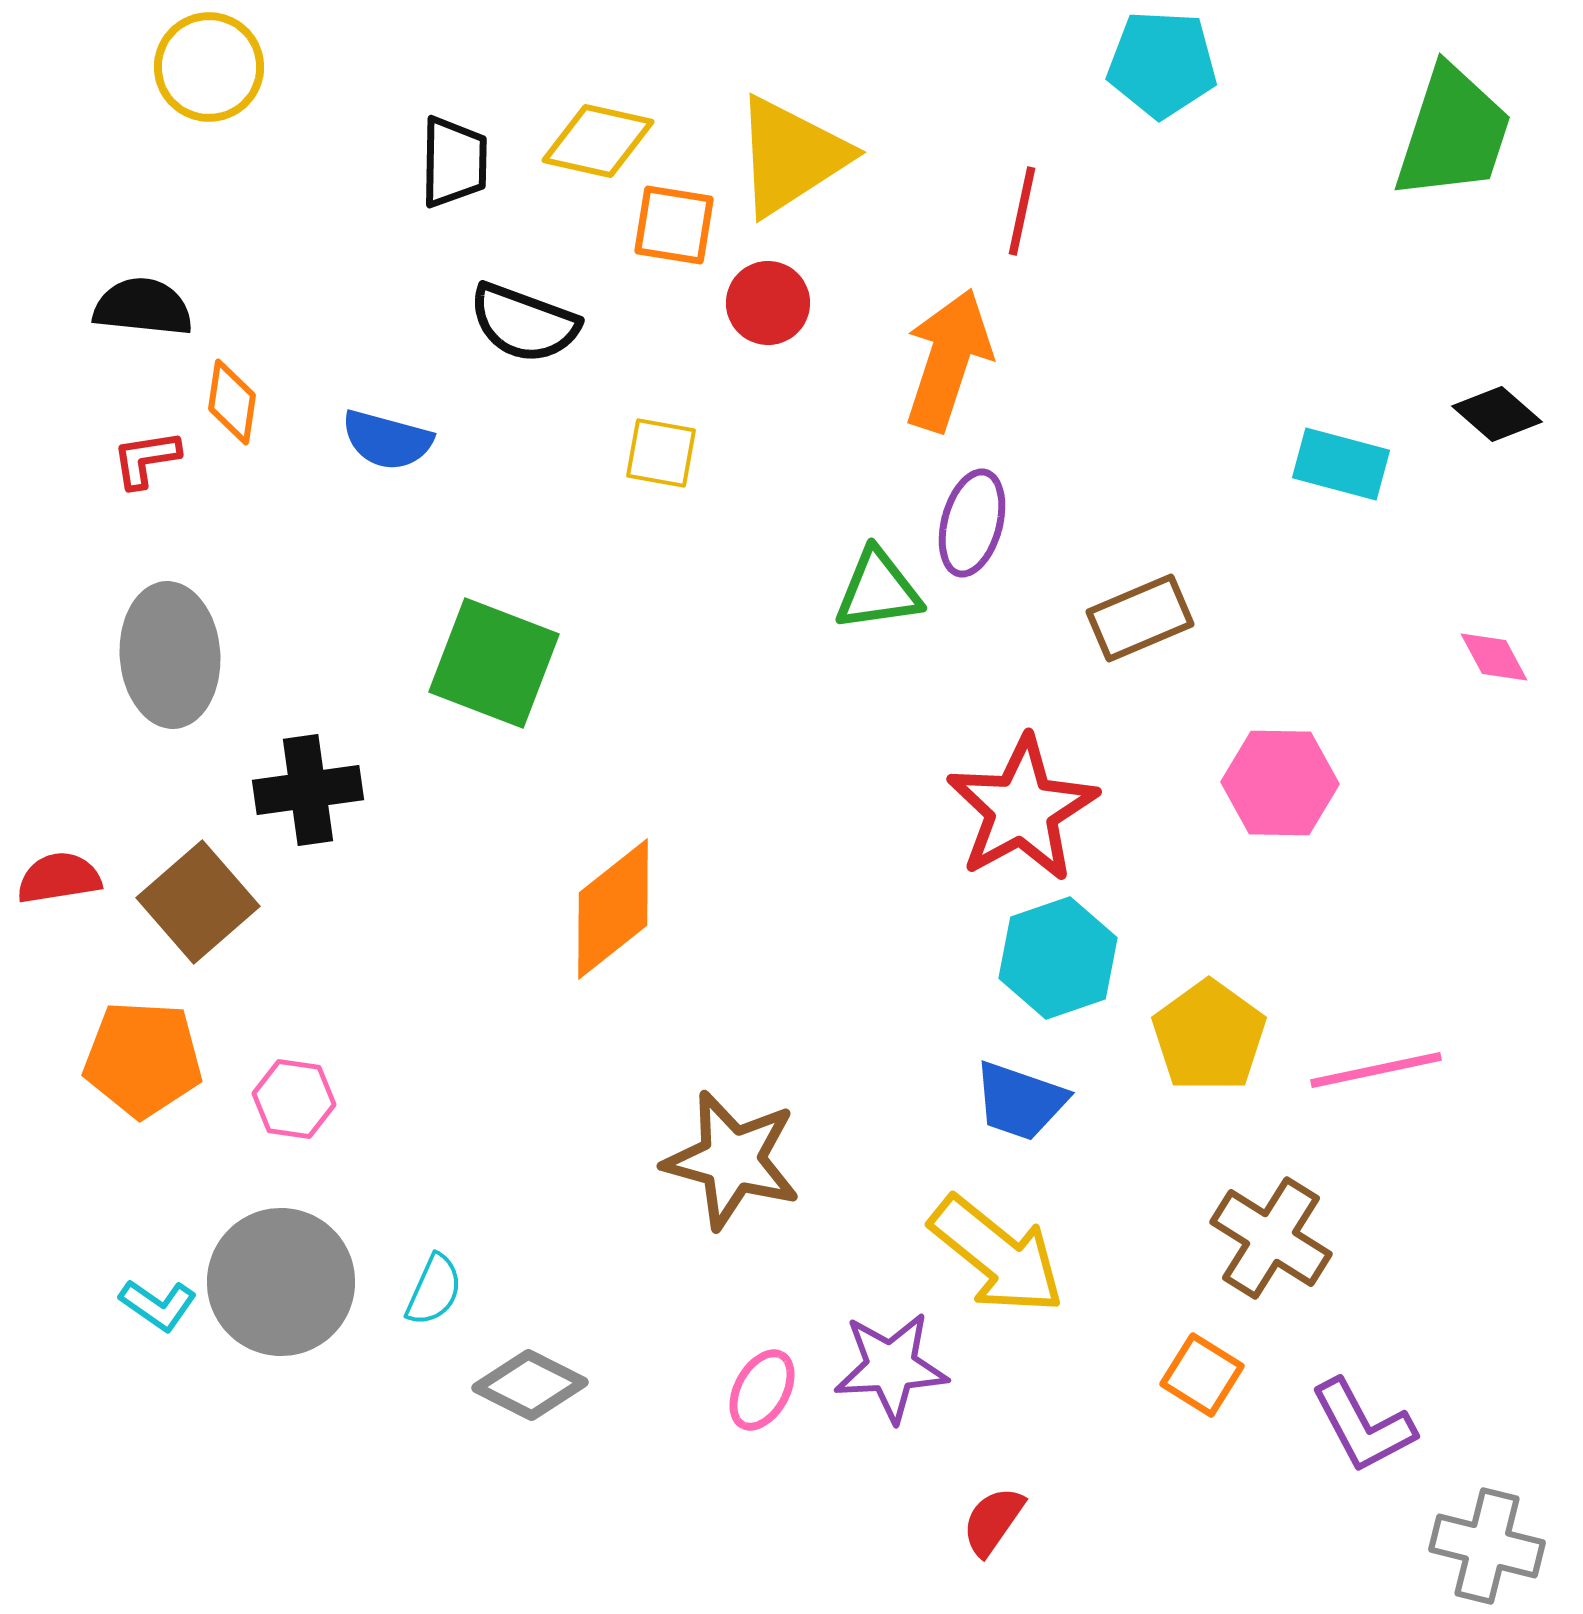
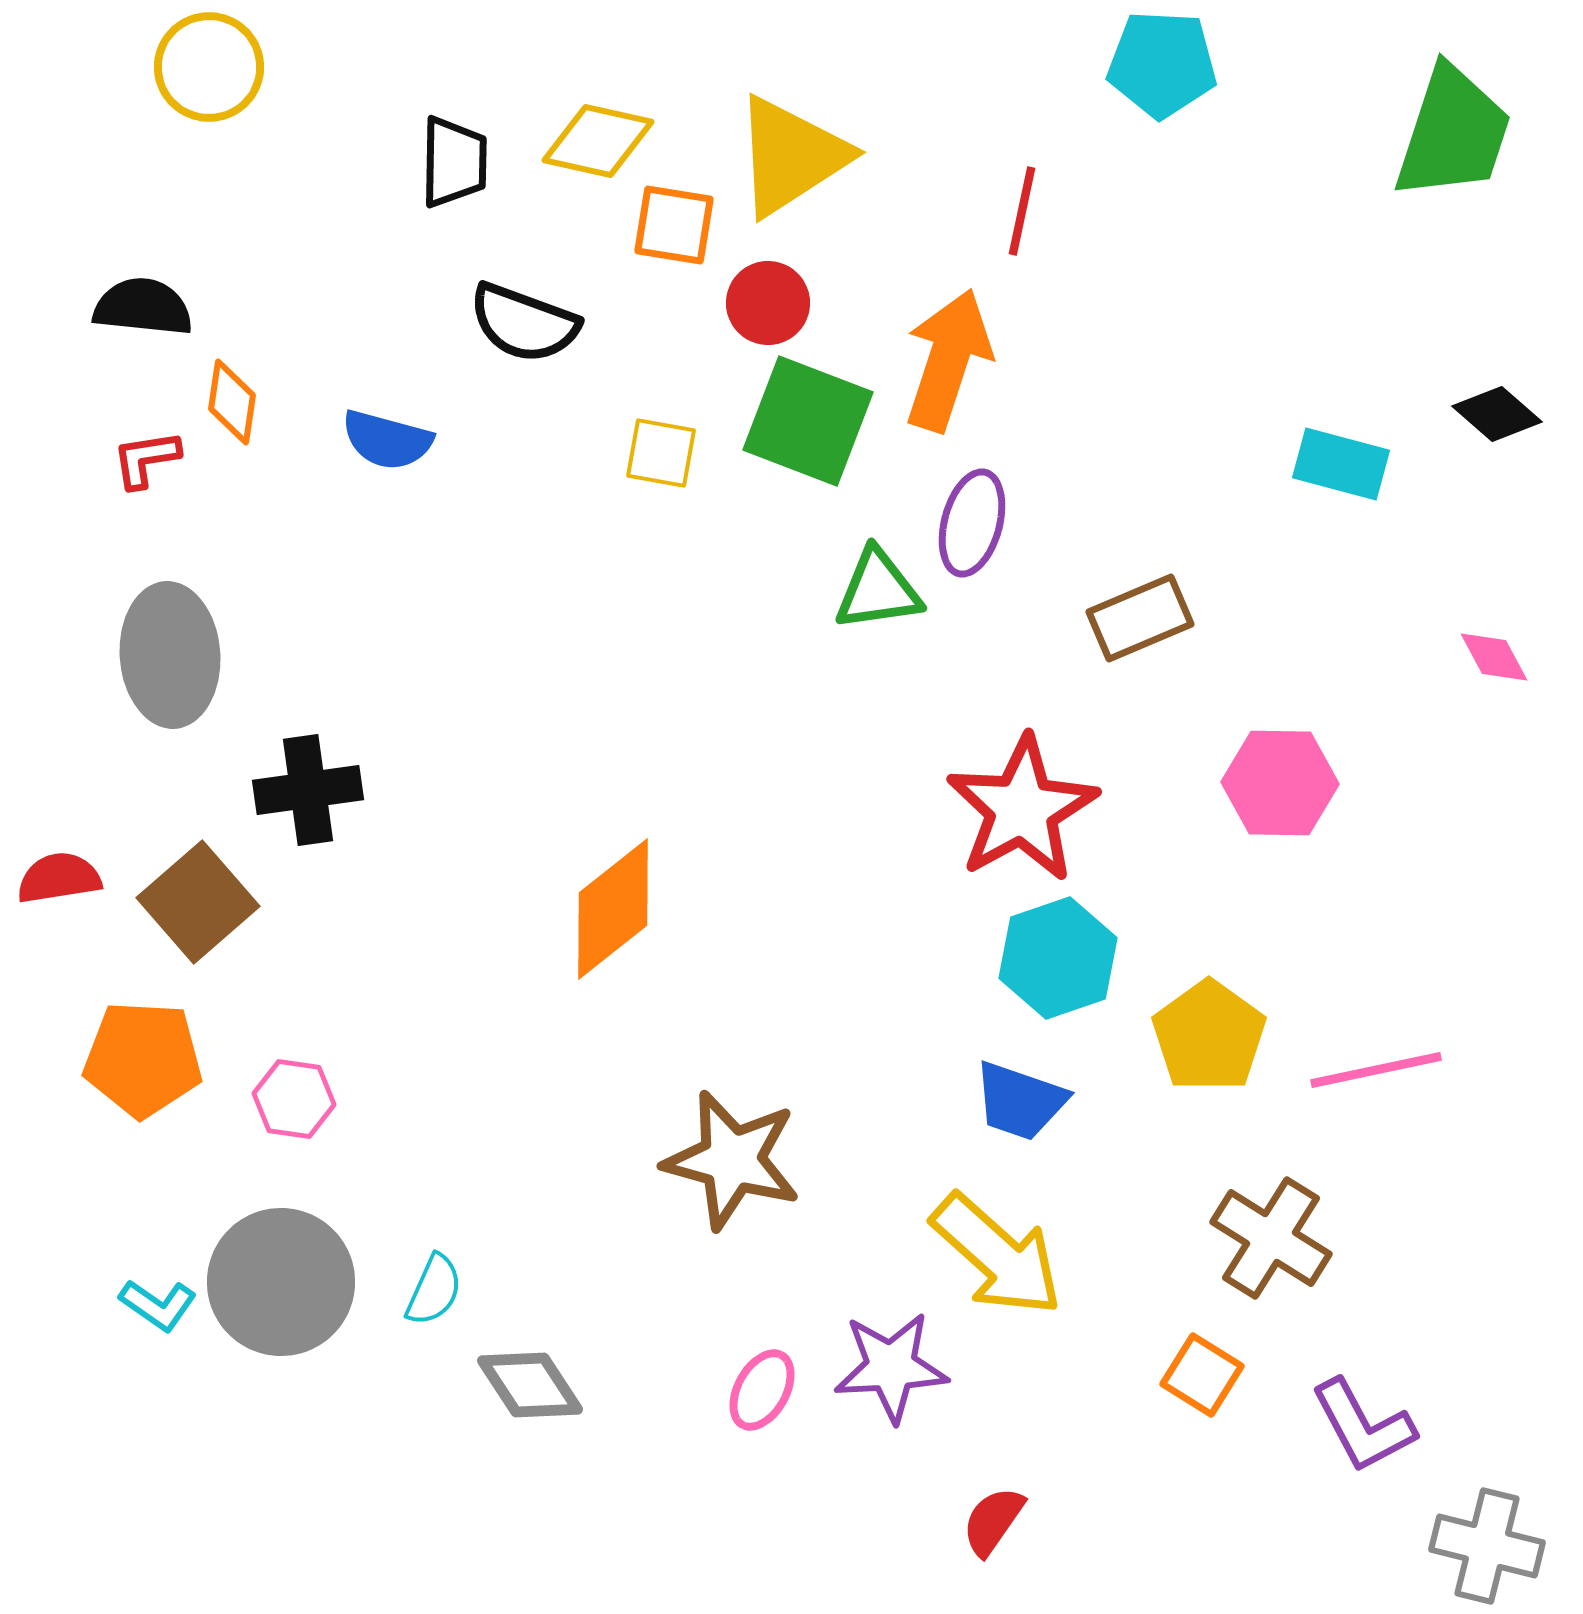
green square at (494, 663): moved 314 px right, 242 px up
yellow arrow at (997, 1255): rotated 3 degrees clockwise
gray diamond at (530, 1385): rotated 30 degrees clockwise
